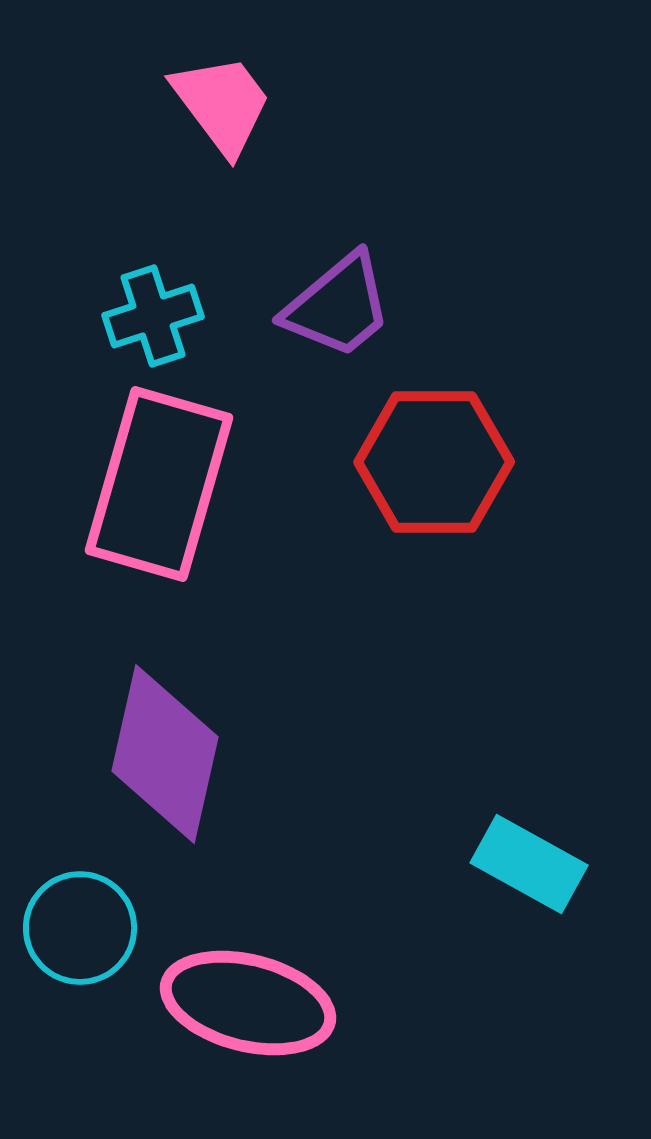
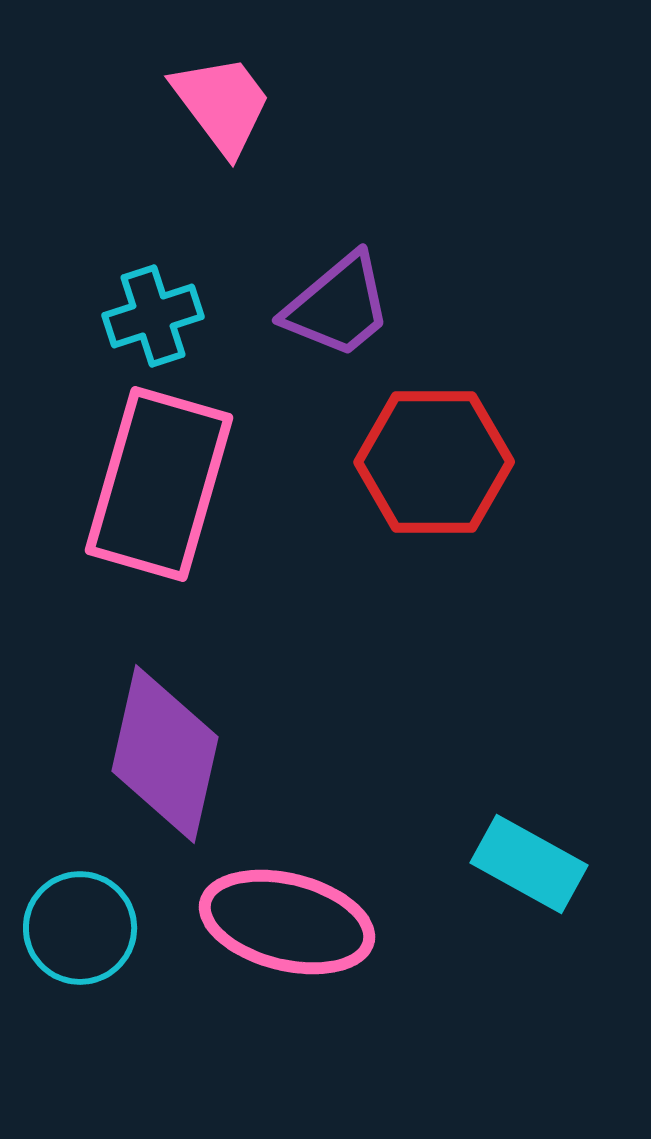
pink ellipse: moved 39 px right, 81 px up
